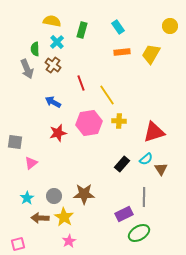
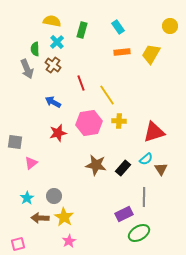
black rectangle: moved 1 px right, 4 px down
brown star: moved 12 px right, 29 px up; rotated 10 degrees clockwise
